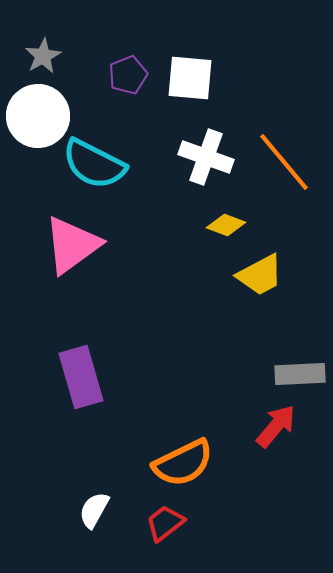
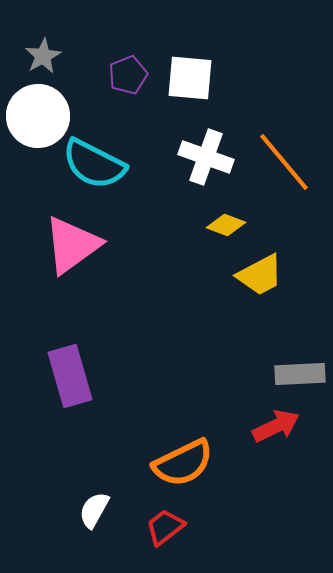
purple rectangle: moved 11 px left, 1 px up
red arrow: rotated 24 degrees clockwise
red trapezoid: moved 4 px down
